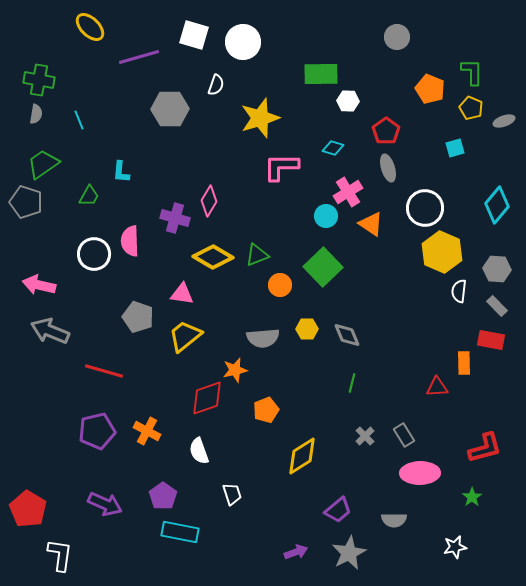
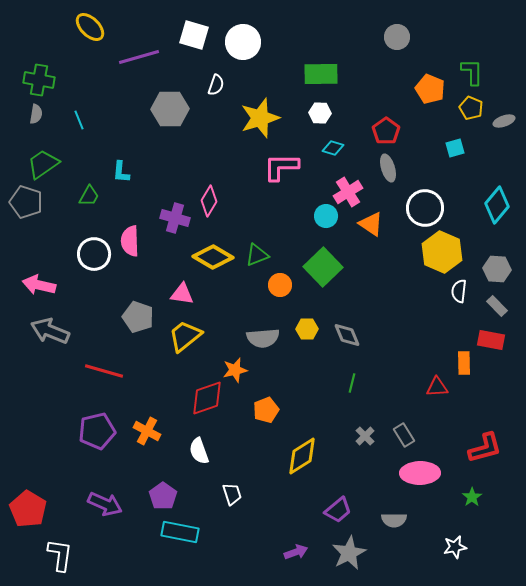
white hexagon at (348, 101): moved 28 px left, 12 px down
